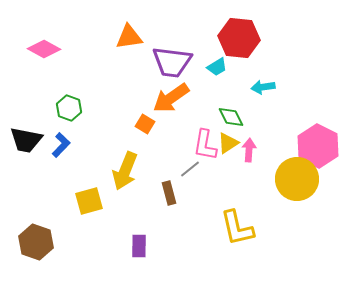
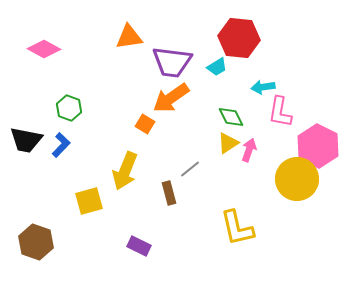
pink L-shape: moved 75 px right, 33 px up
pink arrow: rotated 15 degrees clockwise
purple rectangle: rotated 65 degrees counterclockwise
